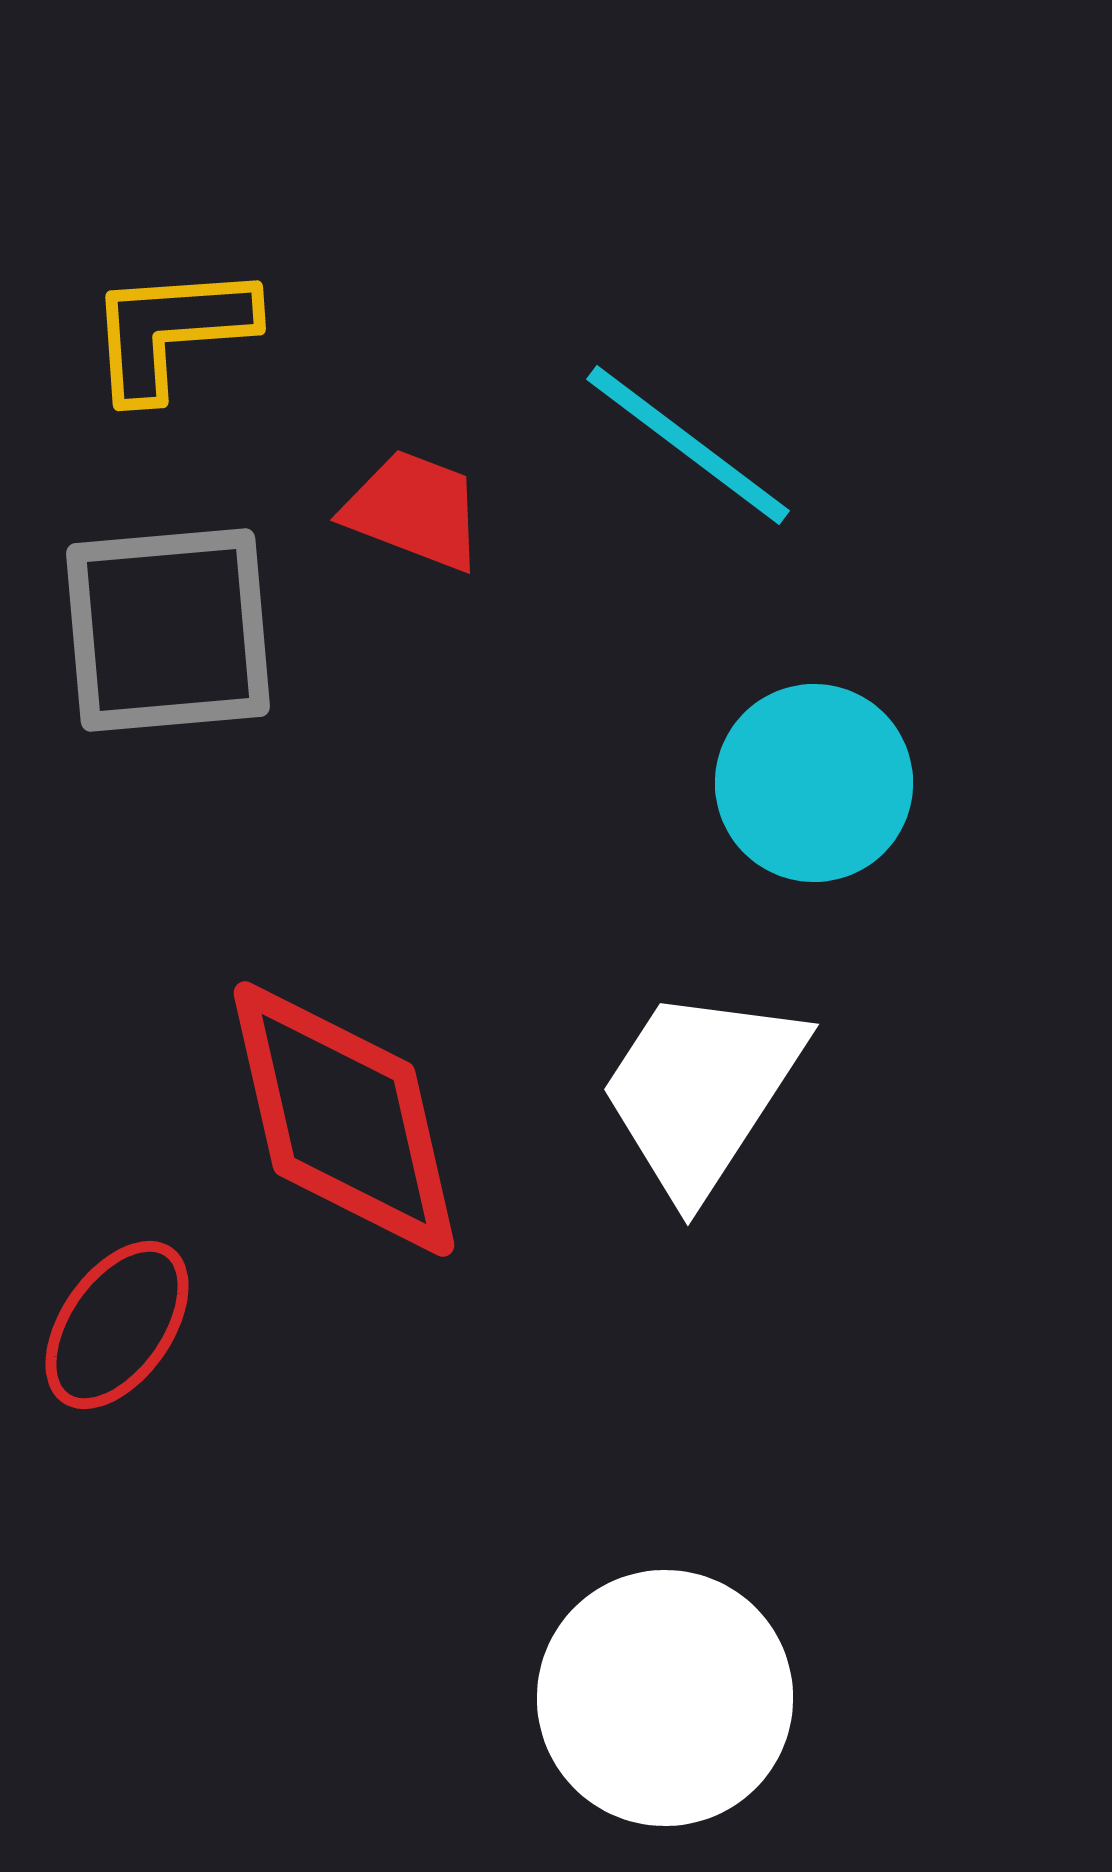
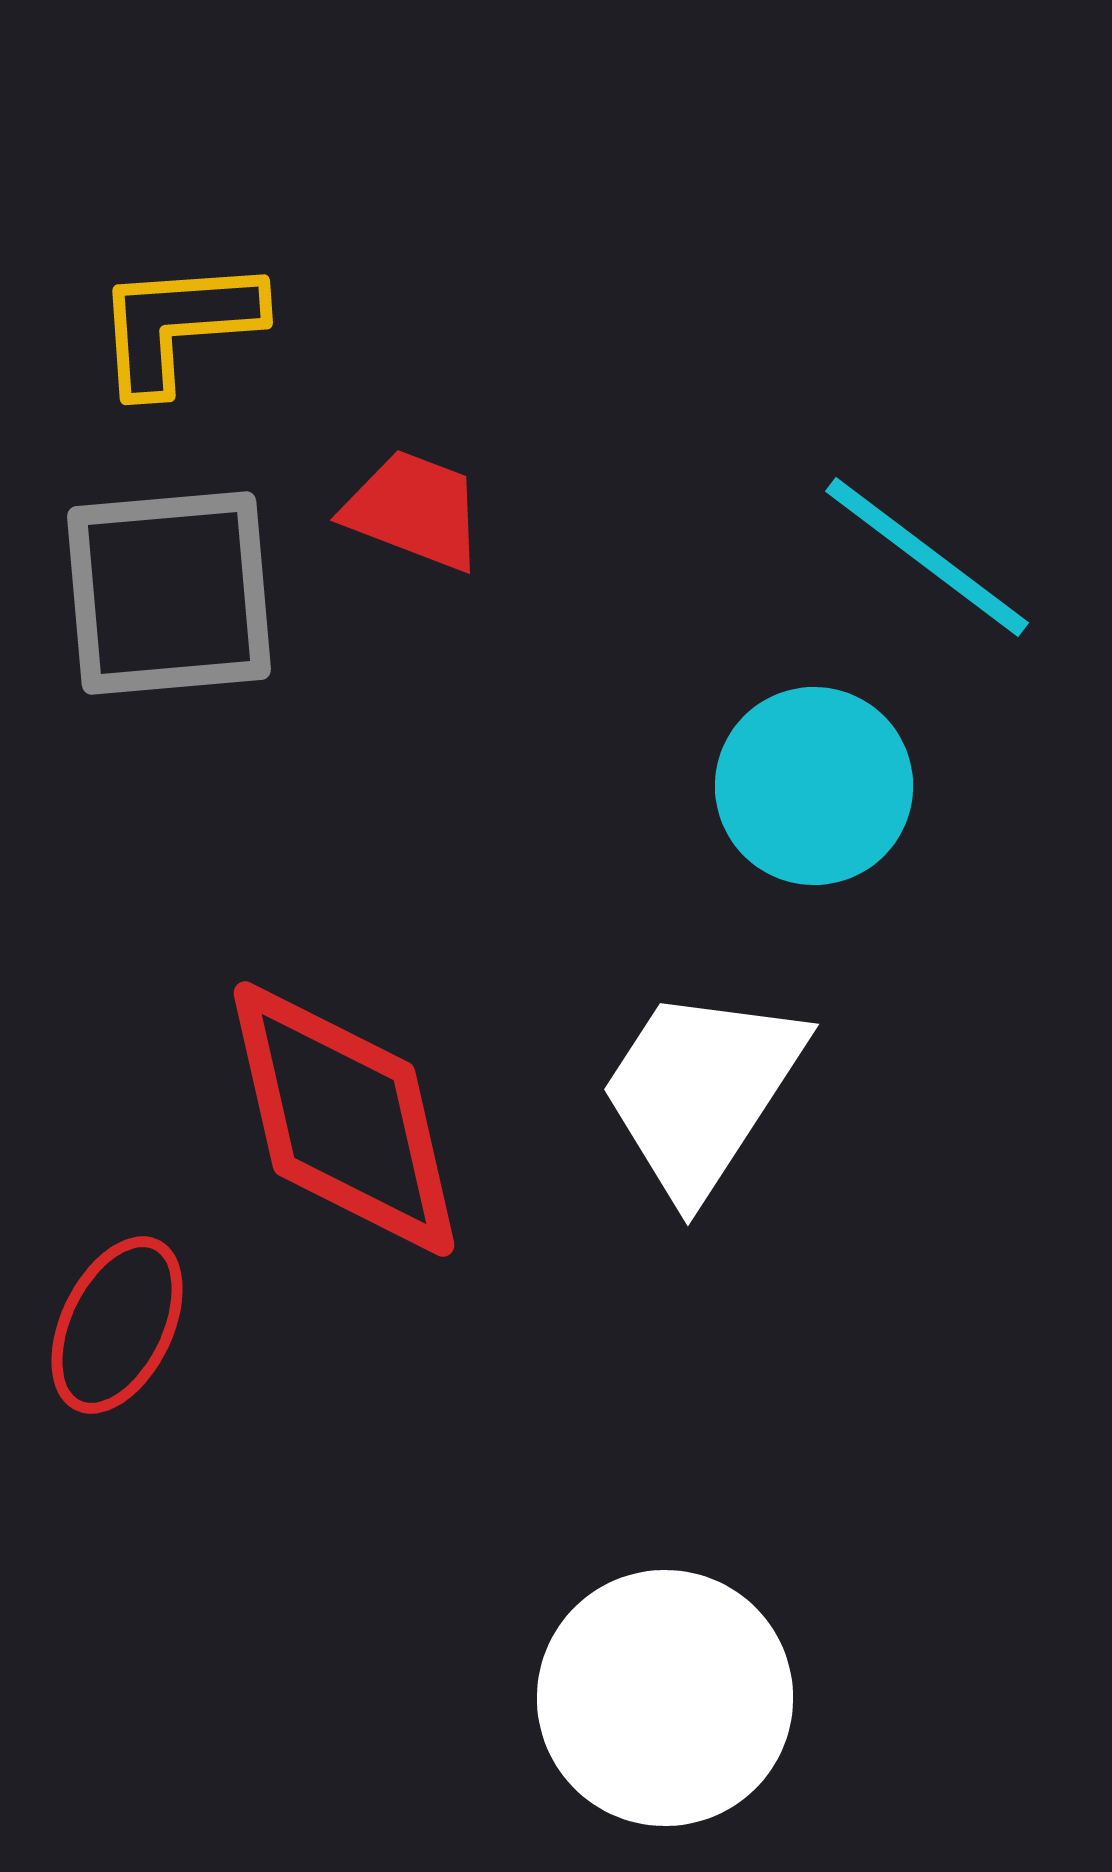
yellow L-shape: moved 7 px right, 6 px up
cyan line: moved 239 px right, 112 px down
gray square: moved 1 px right, 37 px up
cyan circle: moved 3 px down
red ellipse: rotated 9 degrees counterclockwise
